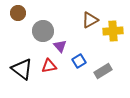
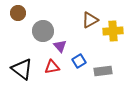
red triangle: moved 3 px right, 1 px down
gray rectangle: rotated 24 degrees clockwise
